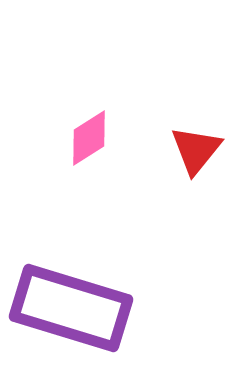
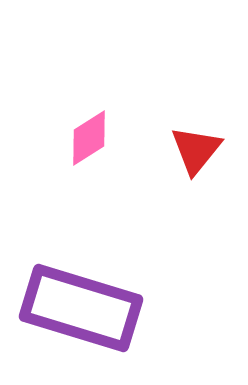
purple rectangle: moved 10 px right
